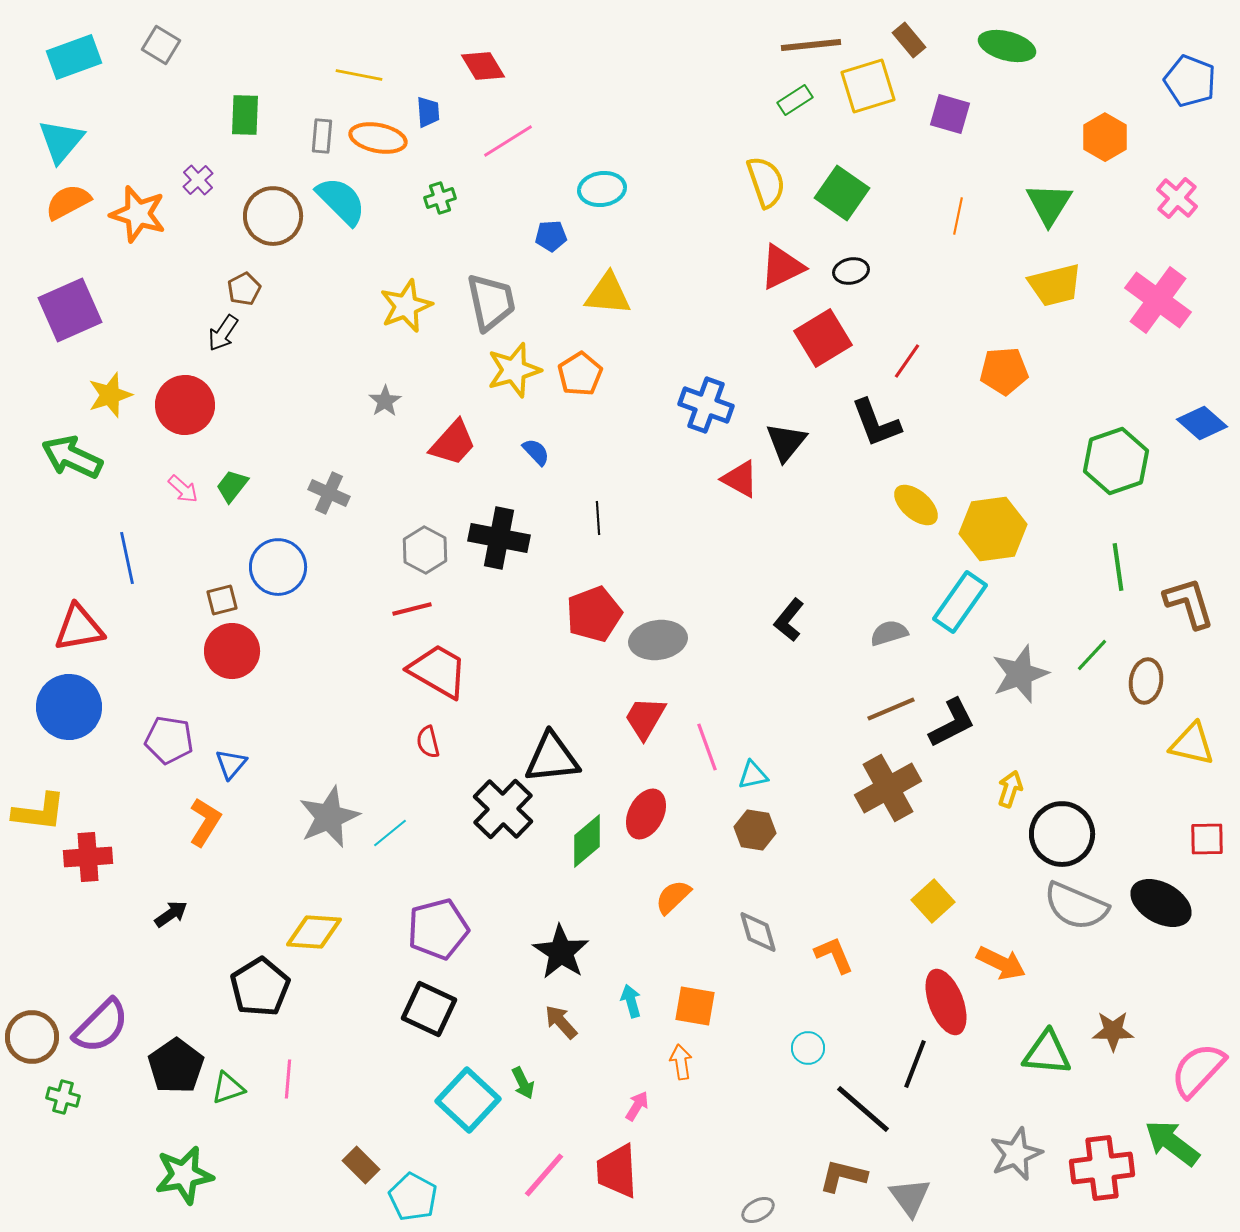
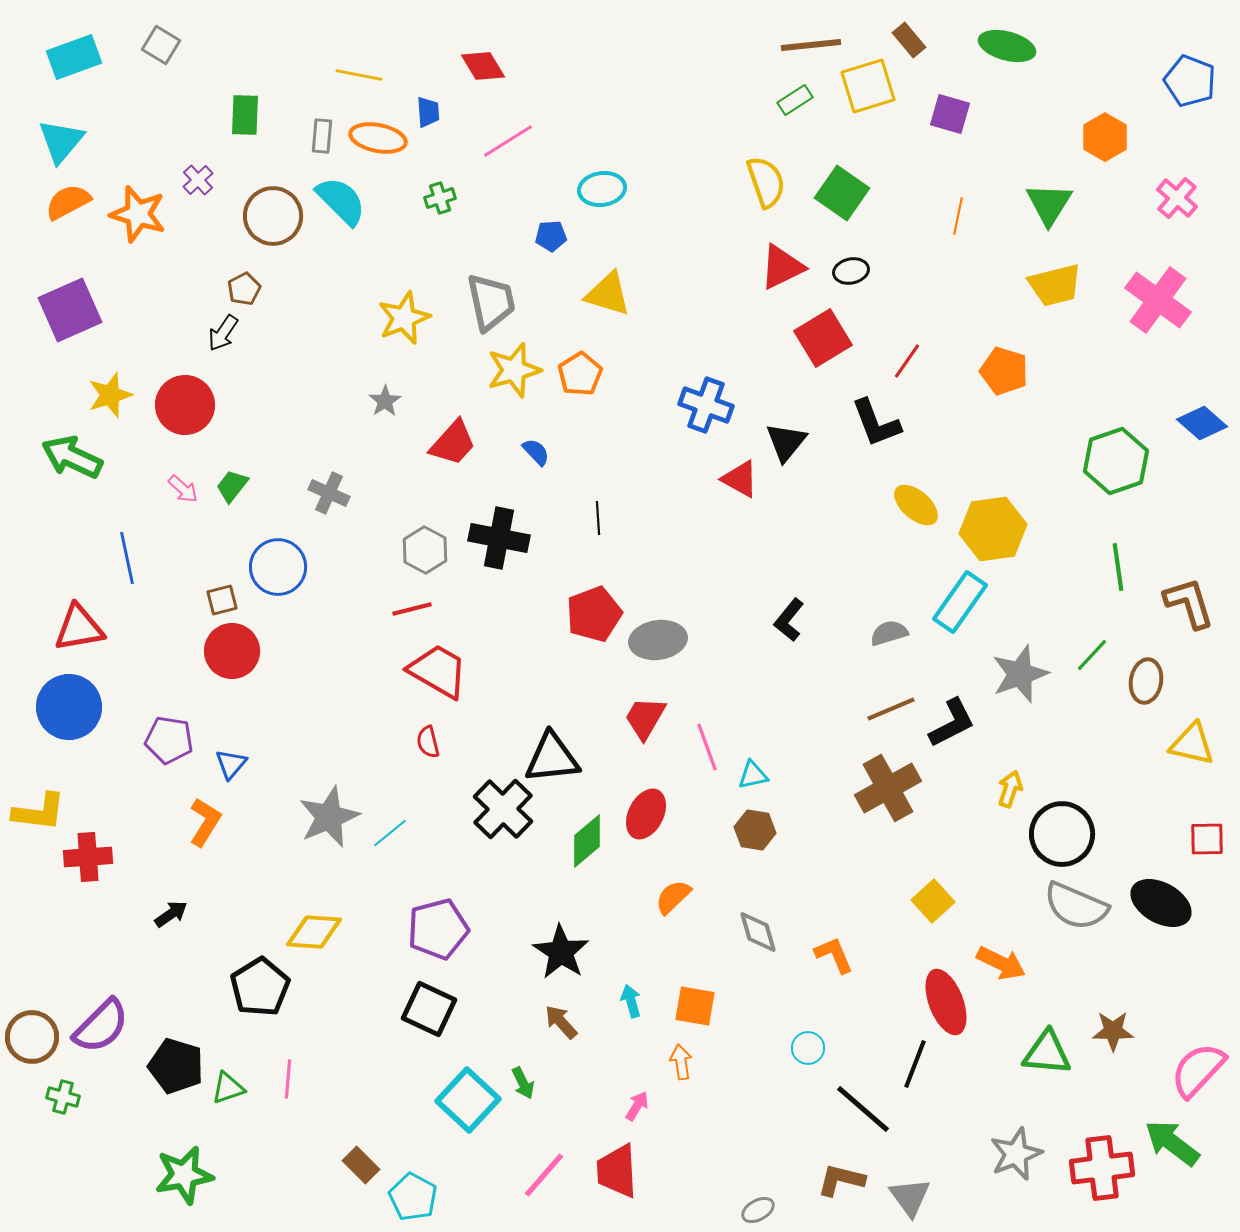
yellow triangle at (608, 294): rotated 12 degrees clockwise
yellow star at (406, 306): moved 2 px left, 12 px down
orange pentagon at (1004, 371): rotated 21 degrees clockwise
black pentagon at (176, 1066): rotated 20 degrees counterclockwise
brown L-shape at (843, 1176): moved 2 px left, 4 px down
